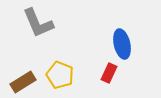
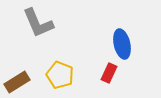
brown rectangle: moved 6 px left
